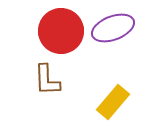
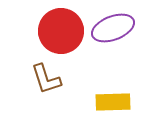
brown L-shape: moved 1 px left, 1 px up; rotated 16 degrees counterclockwise
yellow rectangle: rotated 48 degrees clockwise
